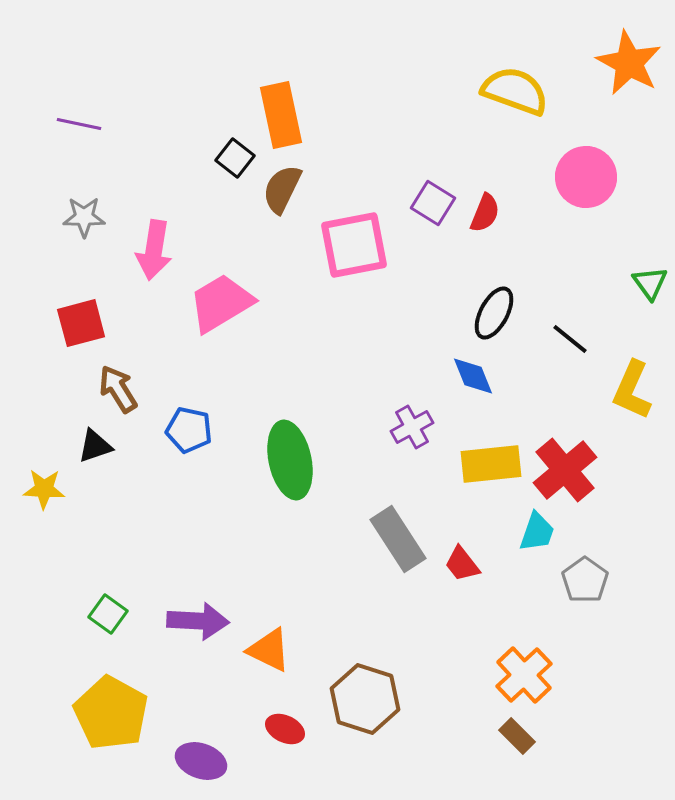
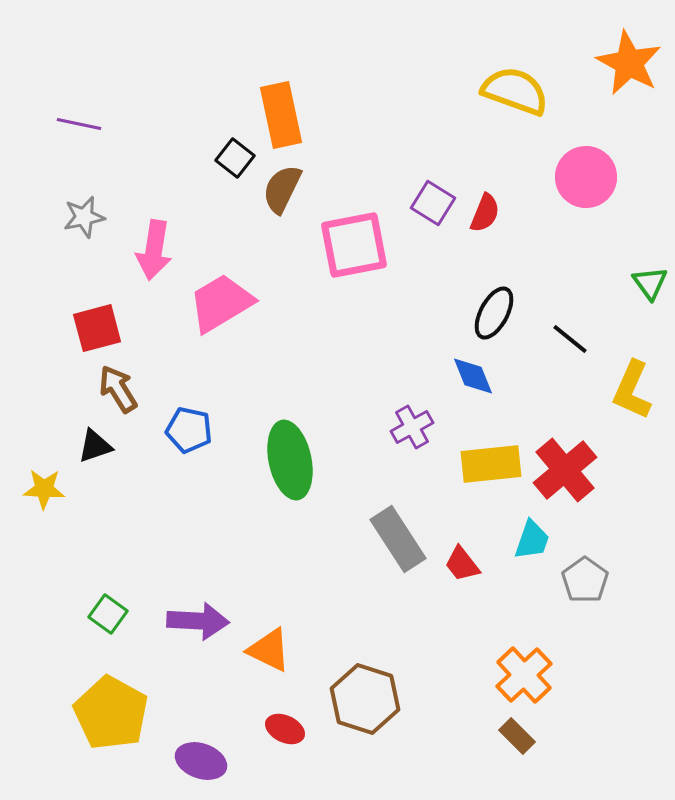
gray star: rotated 12 degrees counterclockwise
red square: moved 16 px right, 5 px down
cyan trapezoid: moved 5 px left, 8 px down
